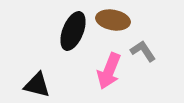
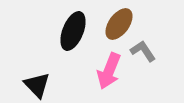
brown ellipse: moved 6 px right, 4 px down; rotated 64 degrees counterclockwise
black triangle: rotated 32 degrees clockwise
